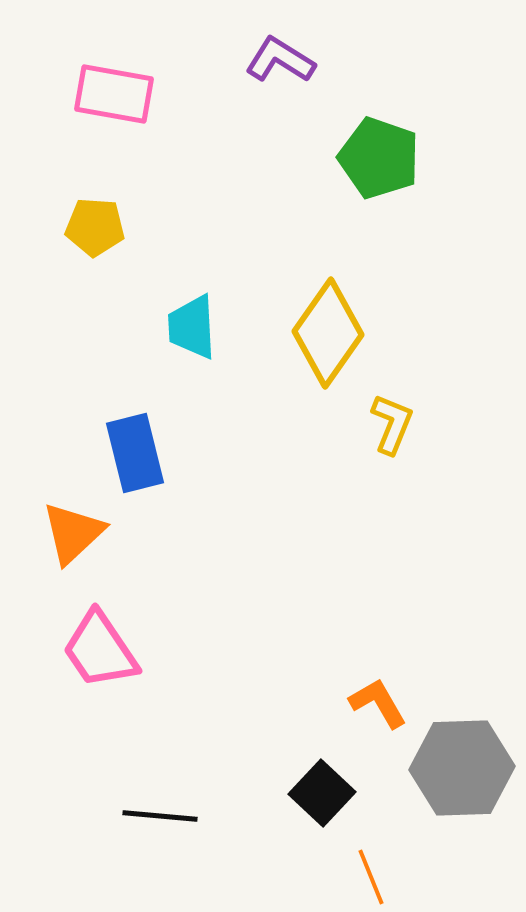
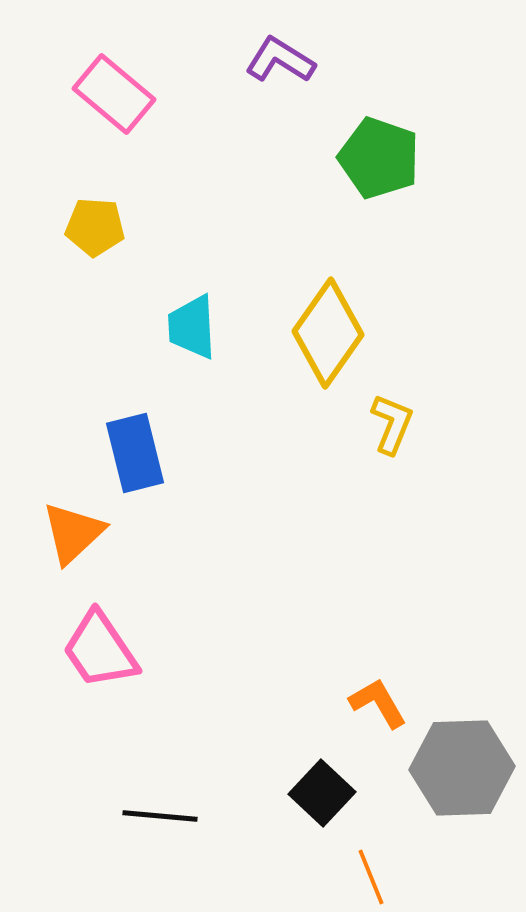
pink rectangle: rotated 30 degrees clockwise
